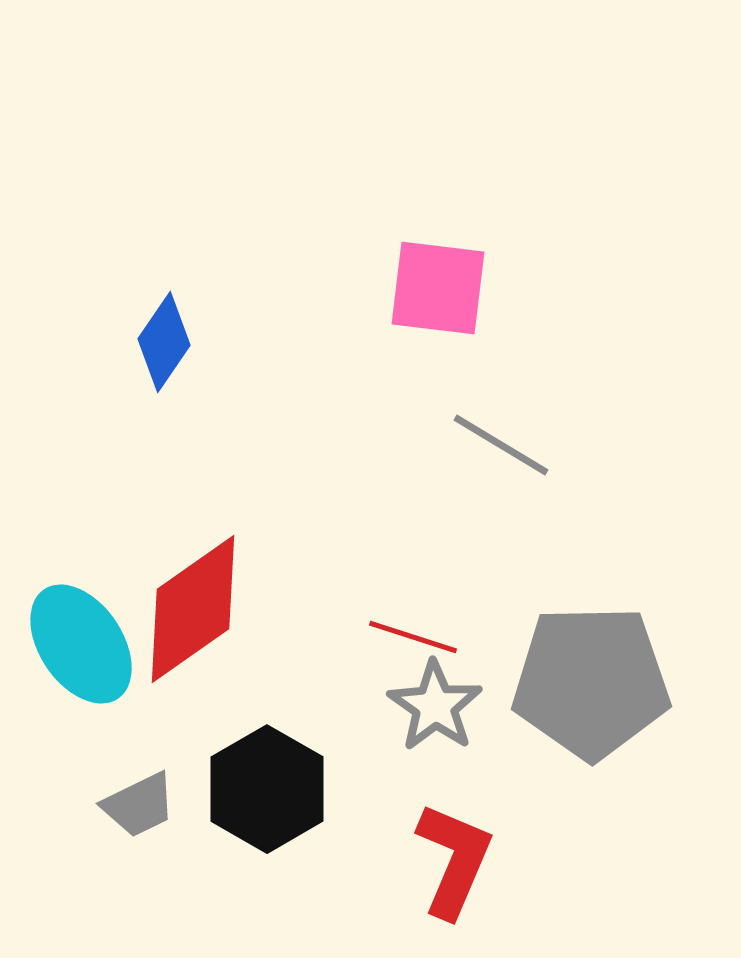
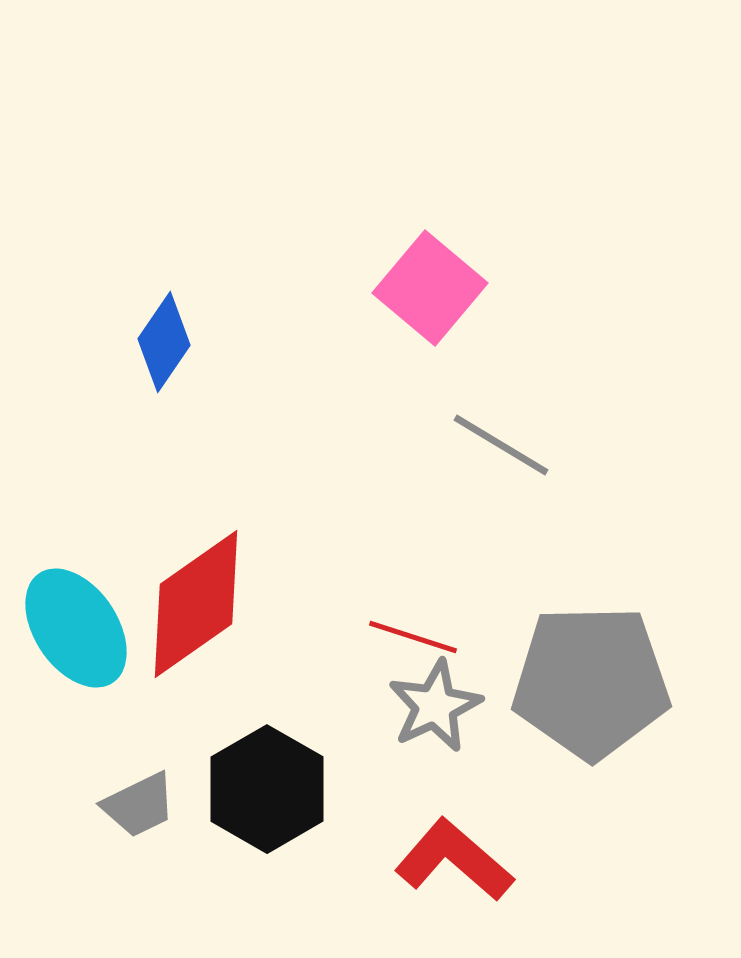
pink square: moved 8 px left; rotated 33 degrees clockwise
red diamond: moved 3 px right, 5 px up
cyan ellipse: moved 5 px left, 16 px up
gray star: rotated 12 degrees clockwise
red L-shape: rotated 72 degrees counterclockwise
